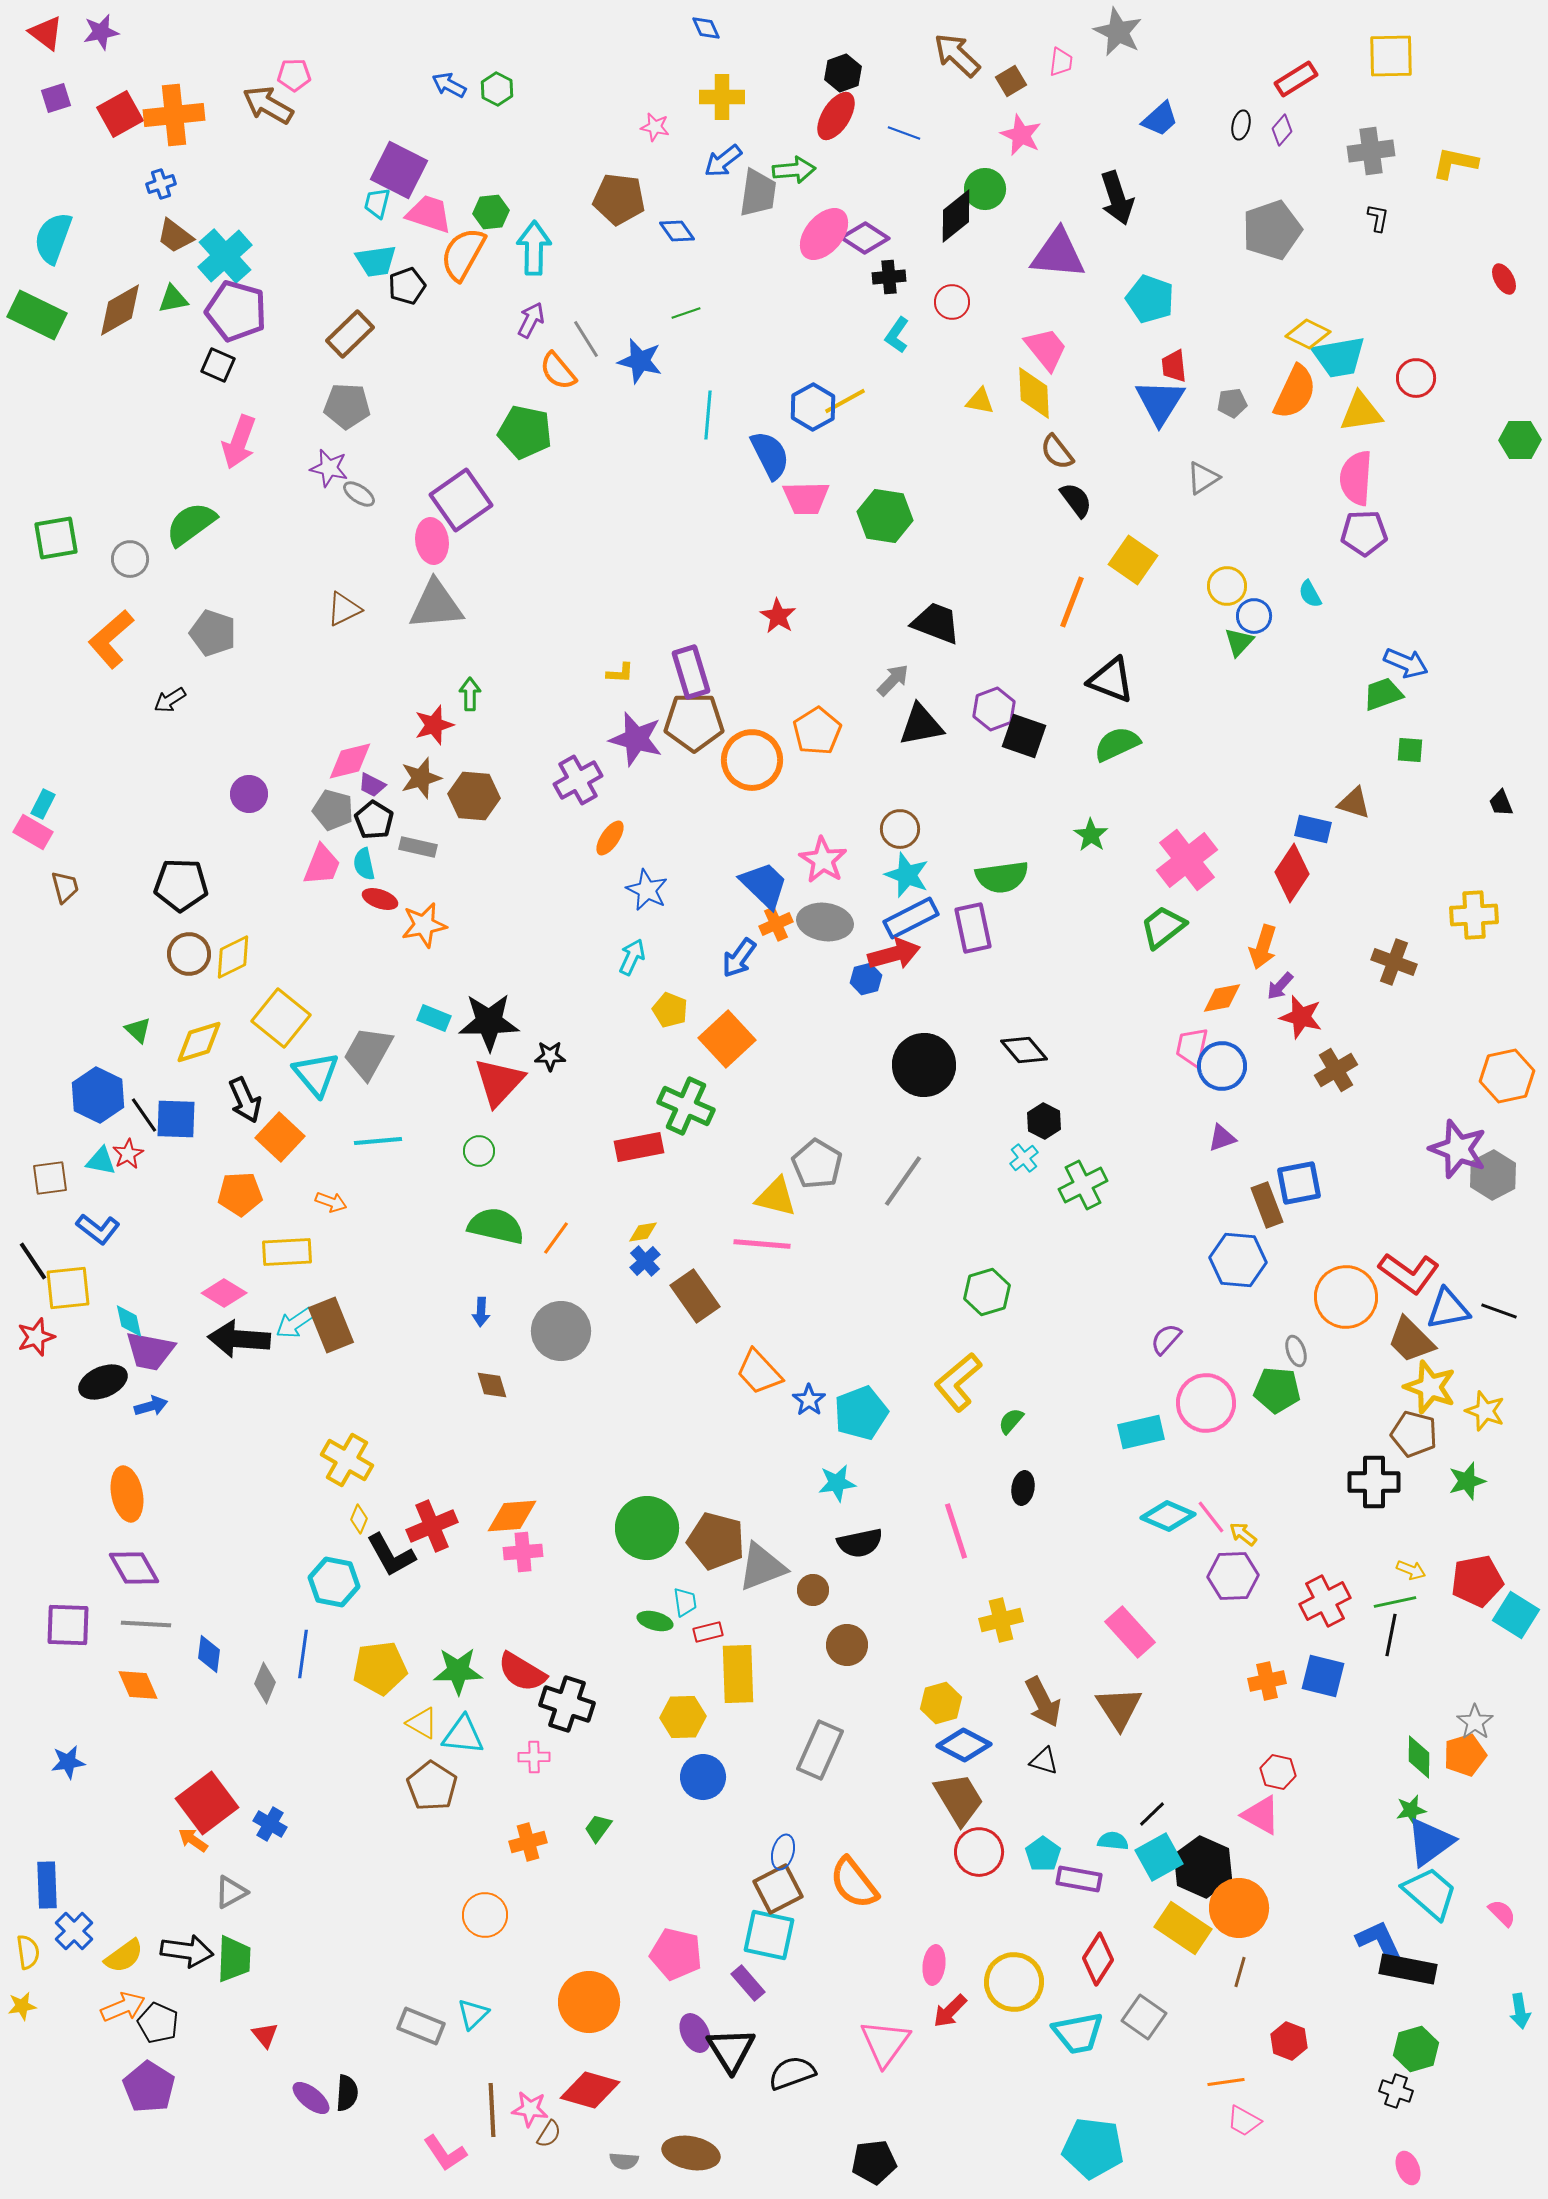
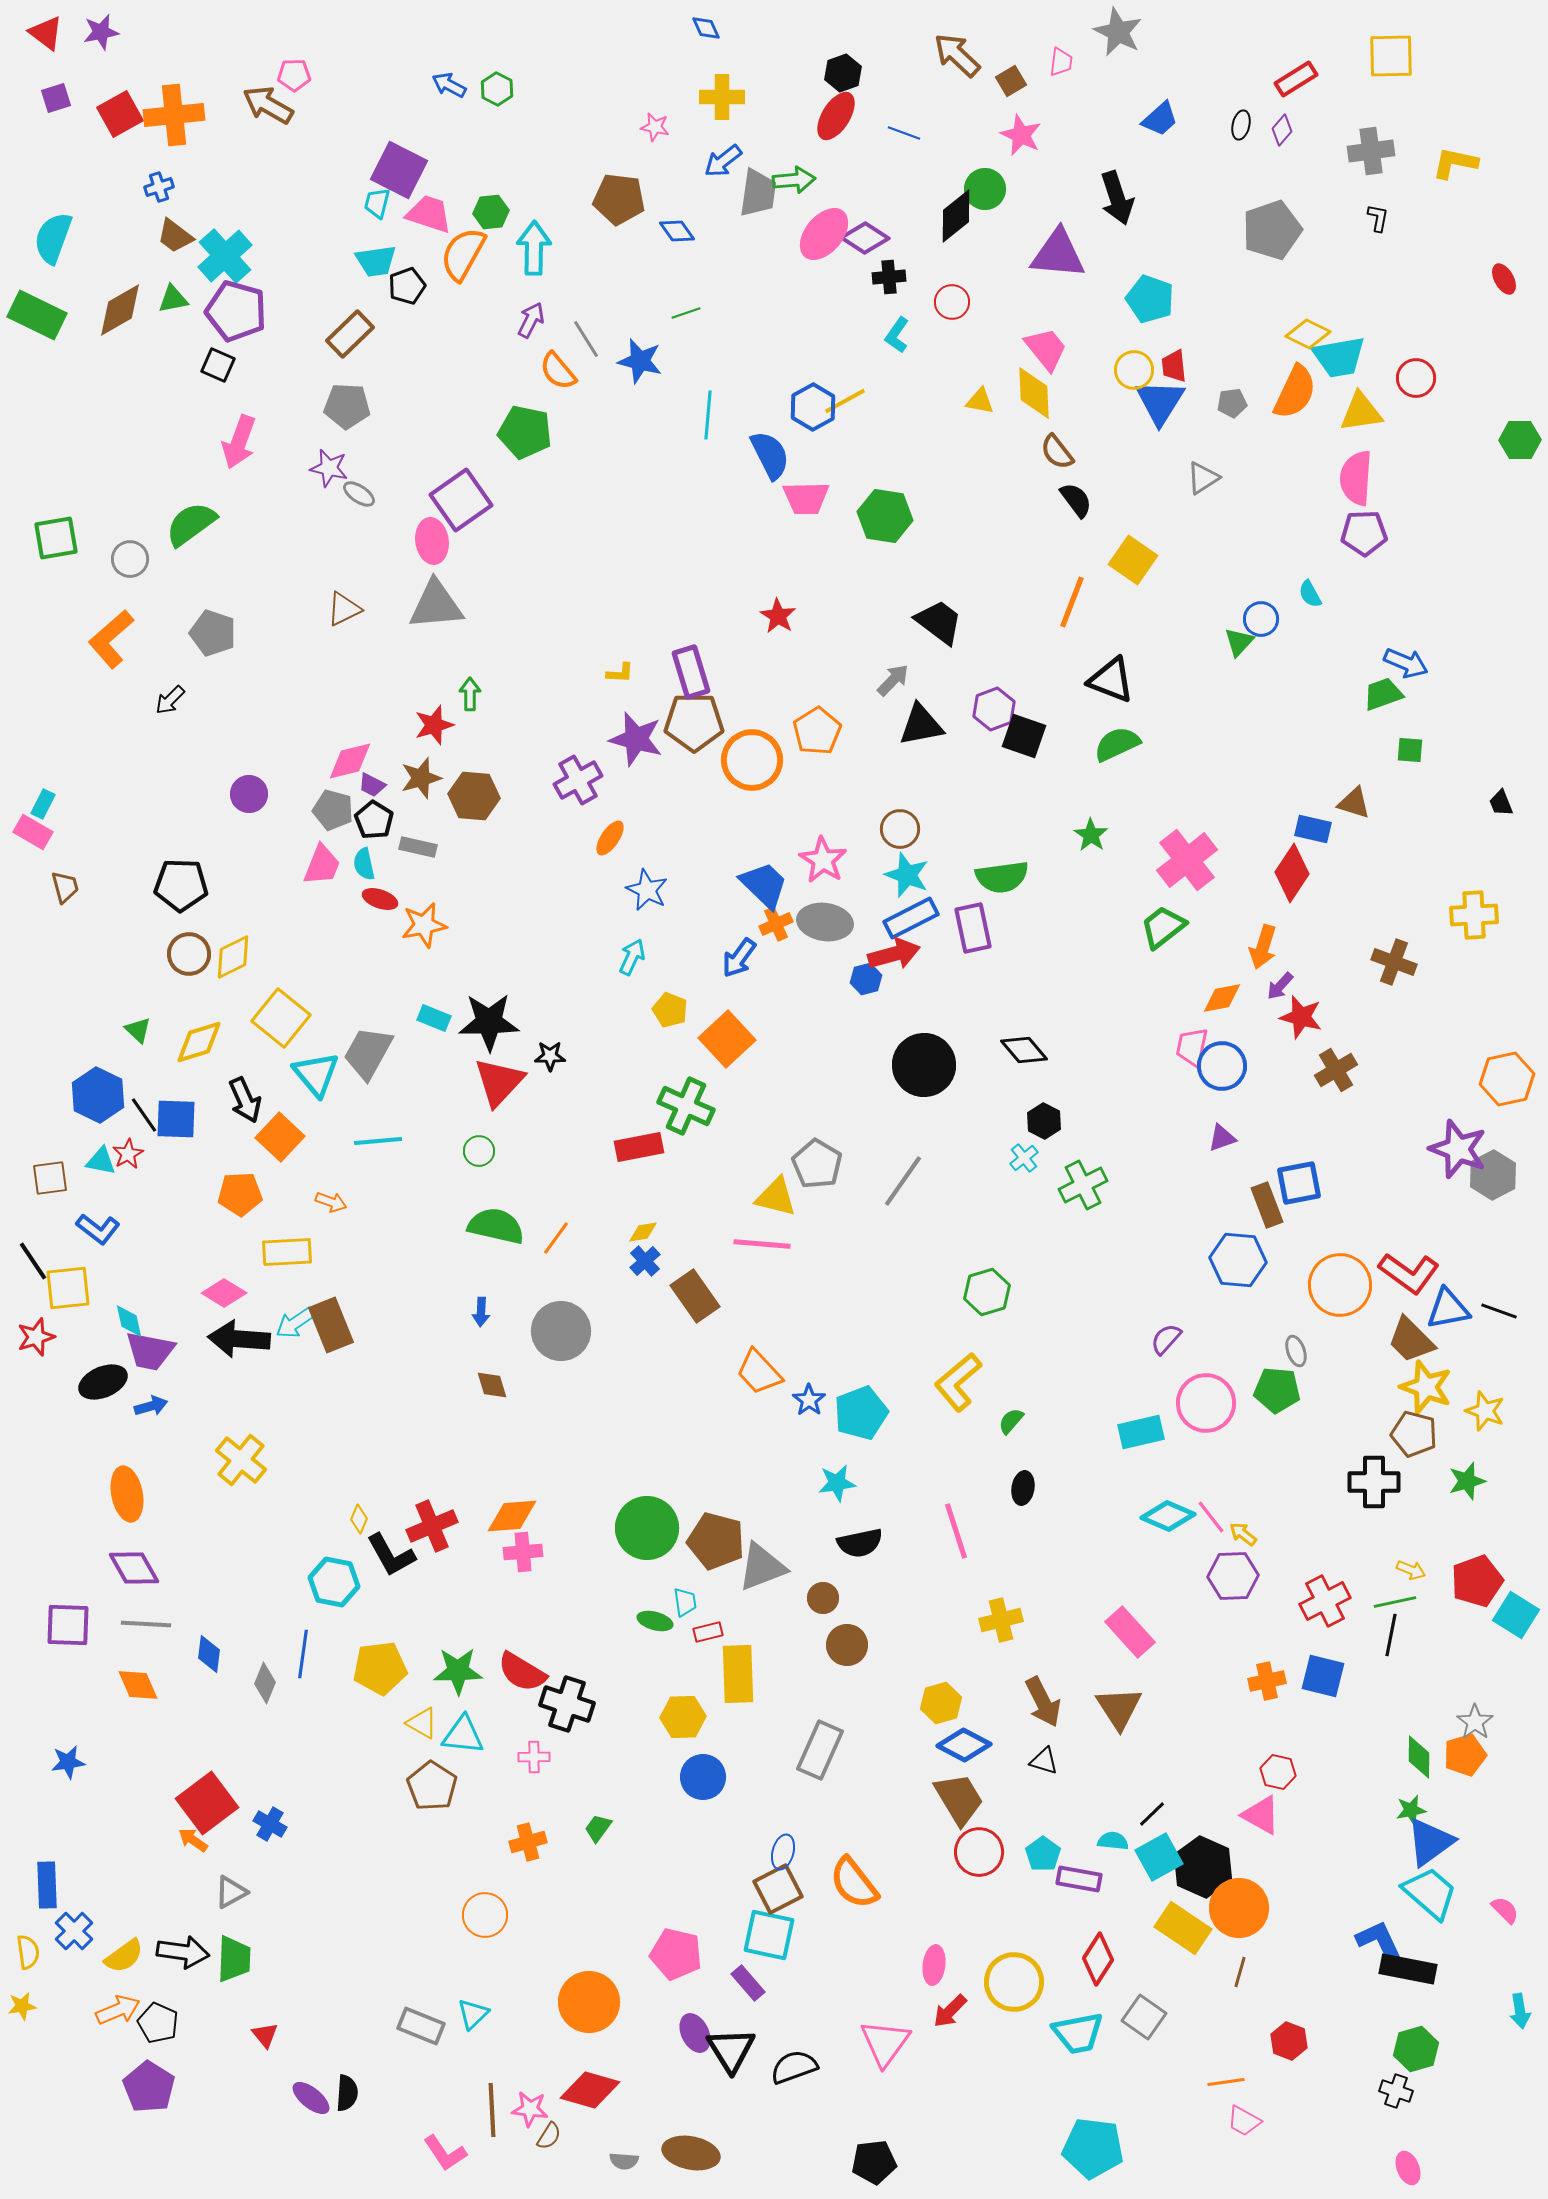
green arrow at (794, 170): moved 10 px down
blue cross at (161, 184): moved 2 px left, 3 px down
yellow circle at (1227, 586): moved 93 px left, 216 px up
blue circle at (1254, 616): moved 7 px right, 3 px down
black trapezoid at (936, 623): moved 3 px right, 1 px up; rotated 16 degrees clockwise
black arrow at (170, 700): rotated 12 degrees counterclockwise
orange hexagon at (1507, 1076): moved 3 px down
orange circle at (1346, 1297): moved 6 px left, 12 px up
yellow star at (1430, 1387): moved 4 px left
yellow cross at (347, 1460): moved 106 px left; rotated 9 degrees clockwise
red pentagon at (1477, 1581): rotated 9 degrees counterclockwise
brown circle at (813, 1590): moved 10 px right, 8 px down
pink semicircle at (1502, 1913): moved 3 px right, 3 px up
black arrow at (187, 1951): moved 4 px left, 1 px down
orange arrow at (123, 2007): moved 5 px left, 3 px down
black semicircle at (792, 2073): moved 2 px right, 6 px up
brown semicircle at (549, 2134): moved 2 px down
